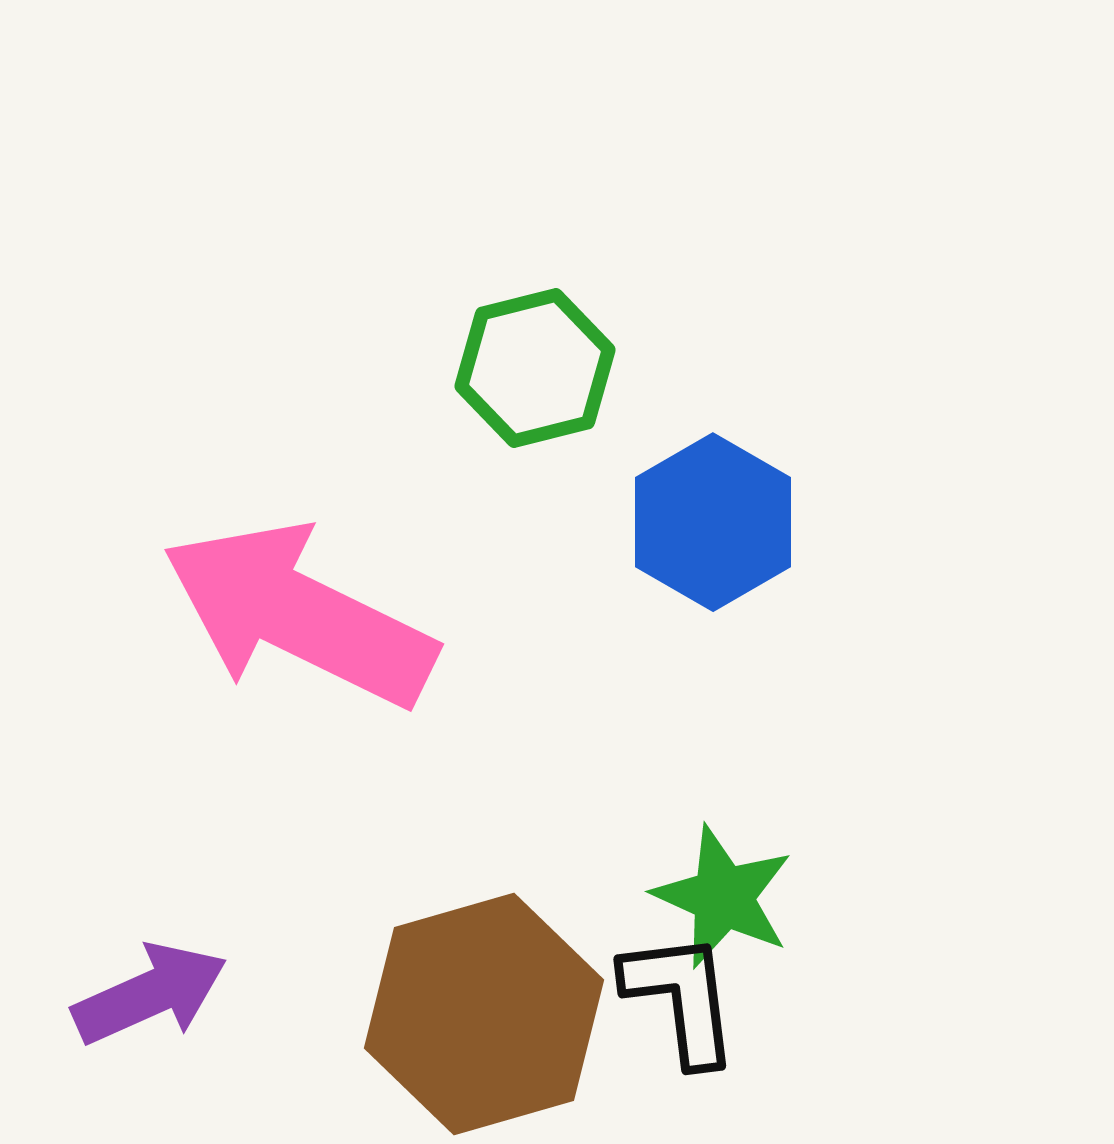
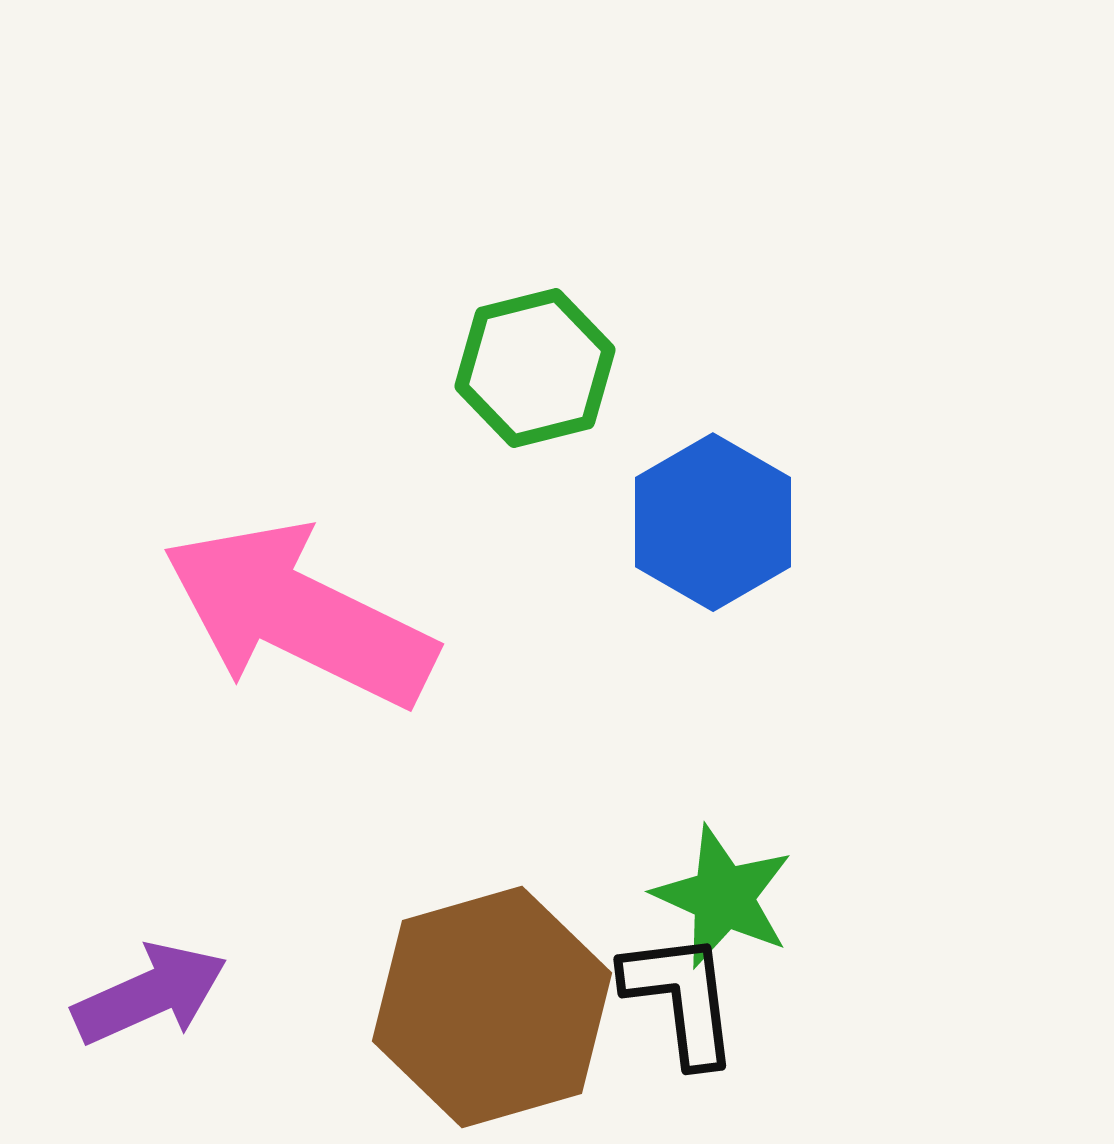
brown hexagon: moved 8 px right, 7 px up
